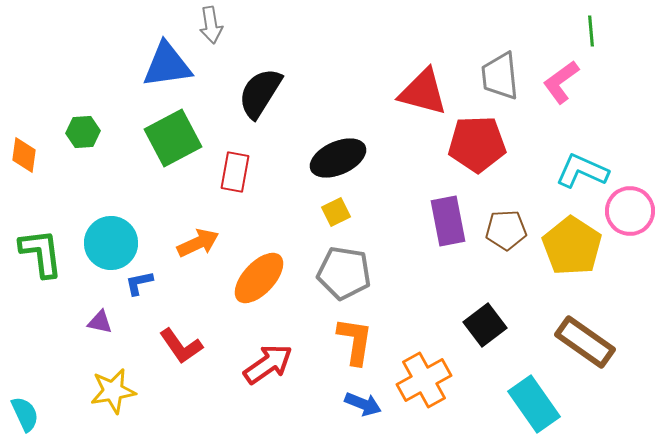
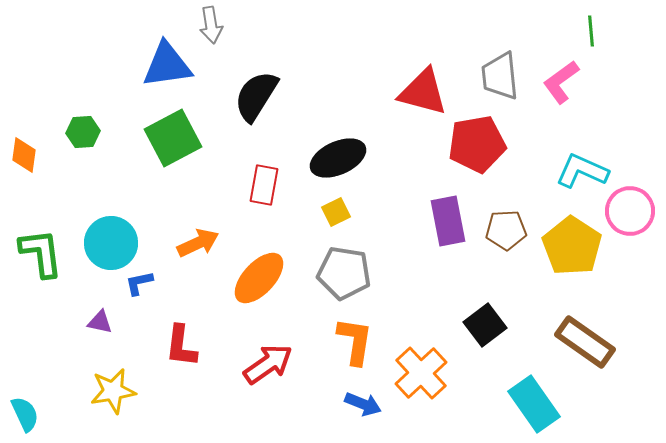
black semicircle: moved 4 px left, 3 px down
red pentagon: rotated 8 degrees counterclockwise
red rectangle: moved 29 px right, 13 px down
red L-shape: rotated 42 degrees clockwise
orange cross: moved 3 px left, 7 px up; rotated 14 degrees counterclockwise
